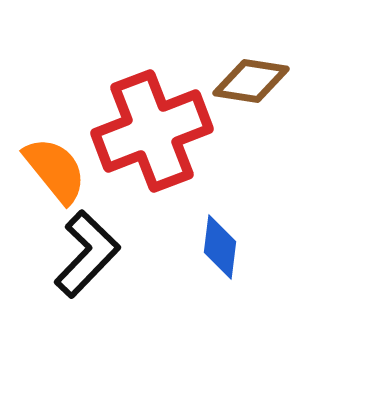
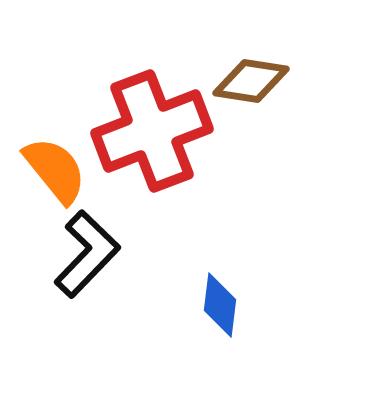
blue diamond: moved 58 px down
